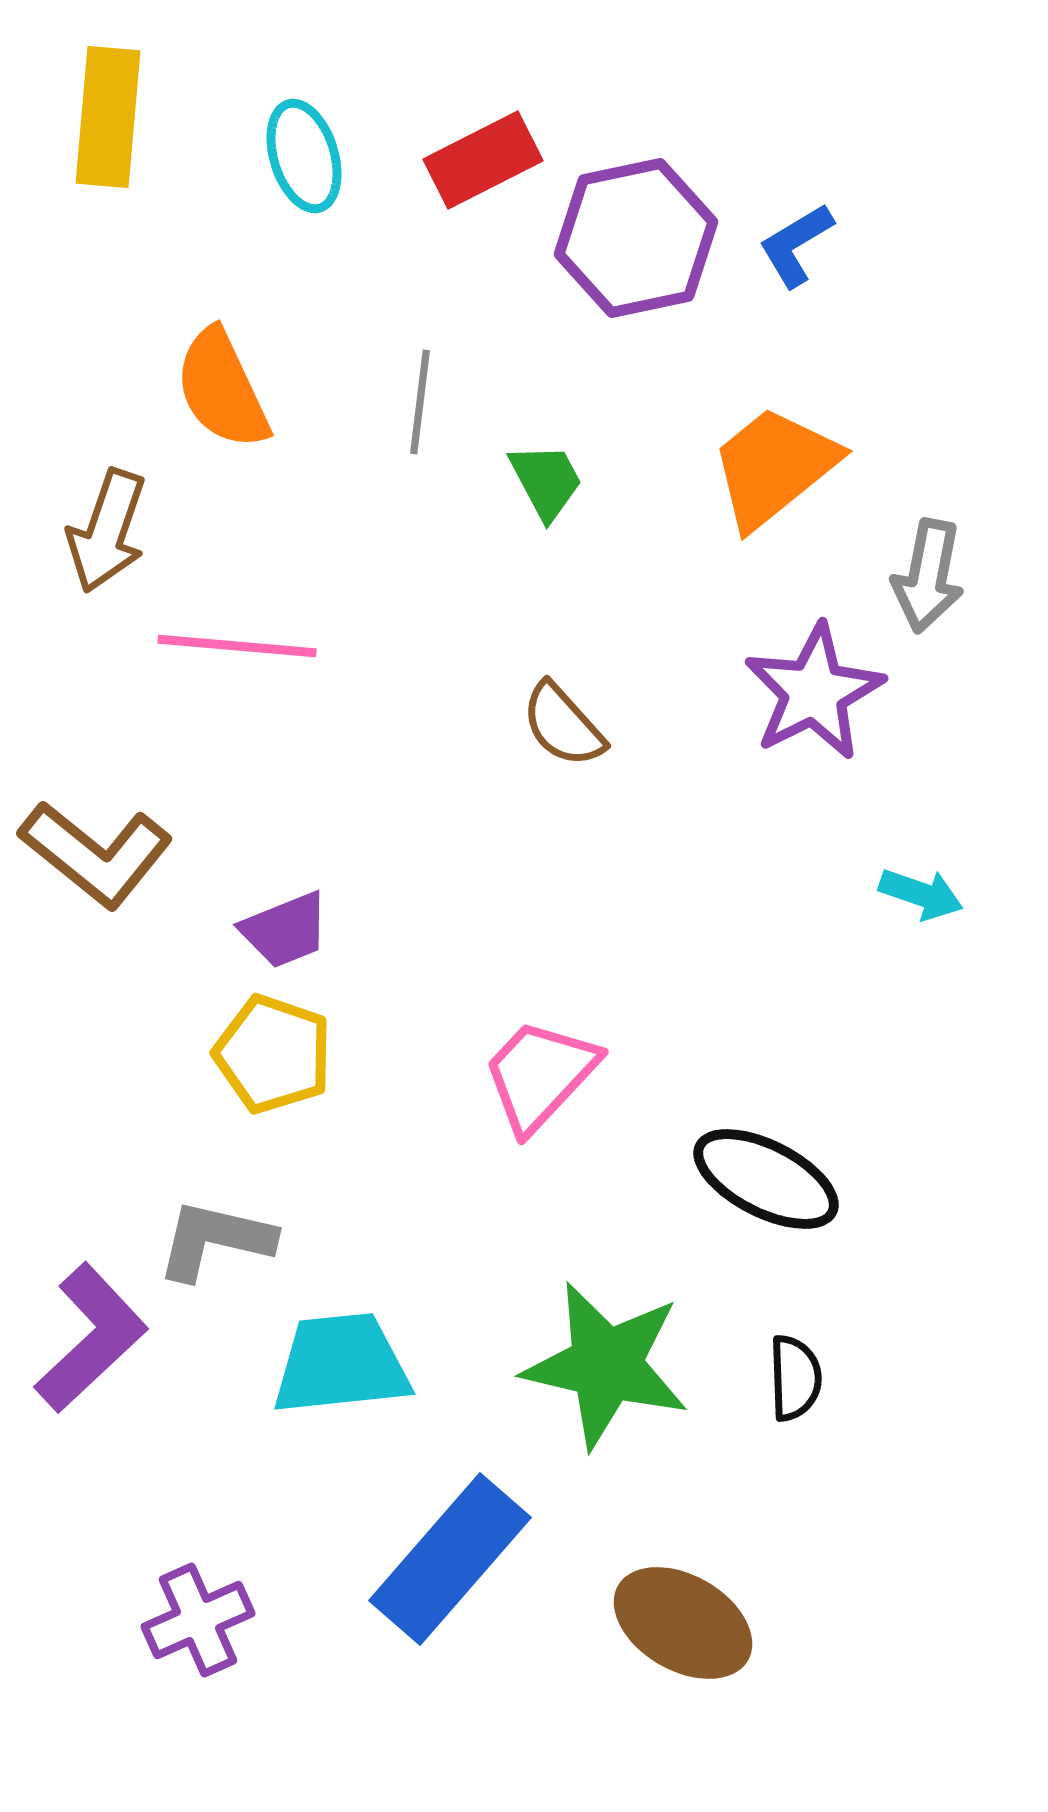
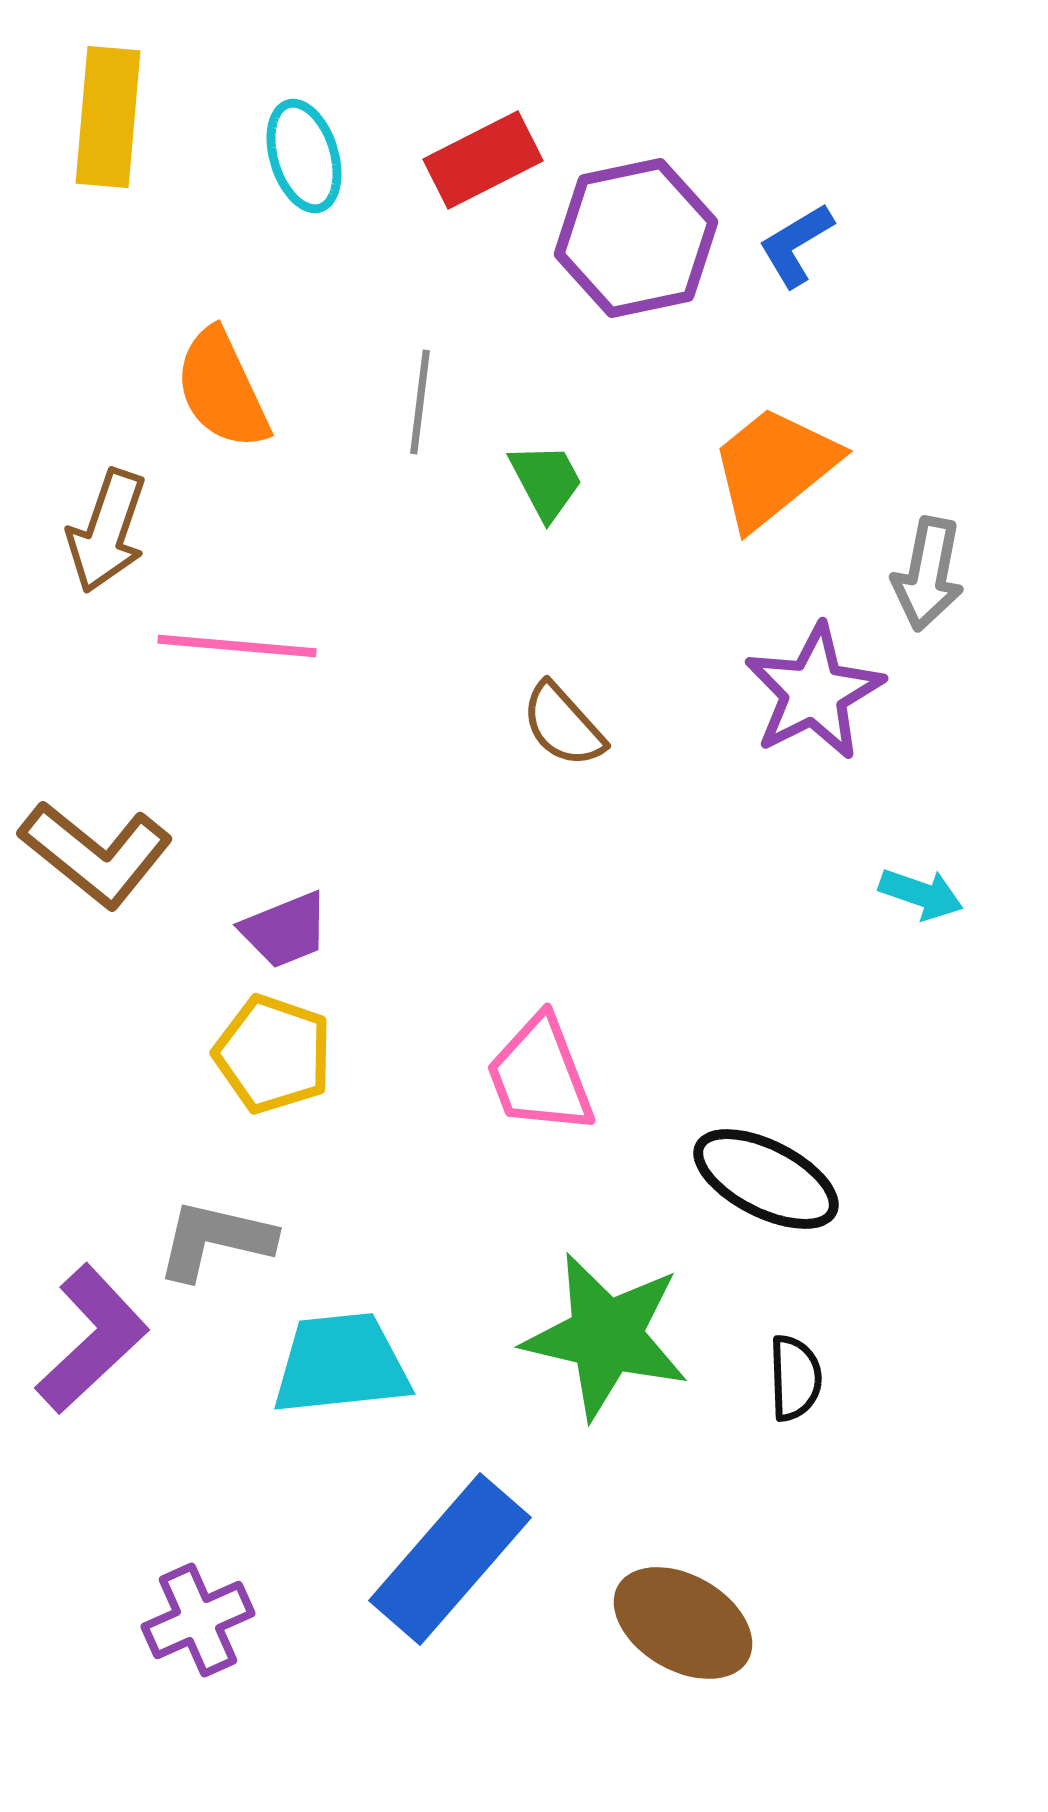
gray arrow: moved 2 px up
pink trapezoid: rotated 64 degrees counterclockwise
purple L-shape: moved 1 px right, 1 px down
green star: moved 29 px up
